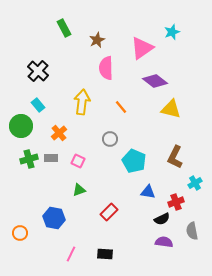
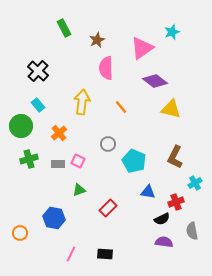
gray circle: moved 2 px left, 5 px down
gray rectangle: moved 7 px right, 6 px down
red rectangle: moved 1 px left, 4 px up
